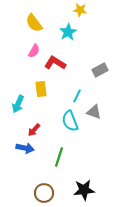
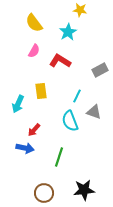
red L-shape: moved 5 px right, 2 px up
yellow rectangle: moved 2 px down
